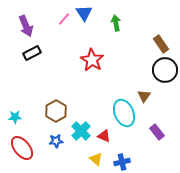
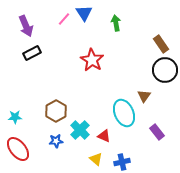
cyan cross: moved 1 px left, 1 px up
red ellipse: moved 4 px left, 1 px down
